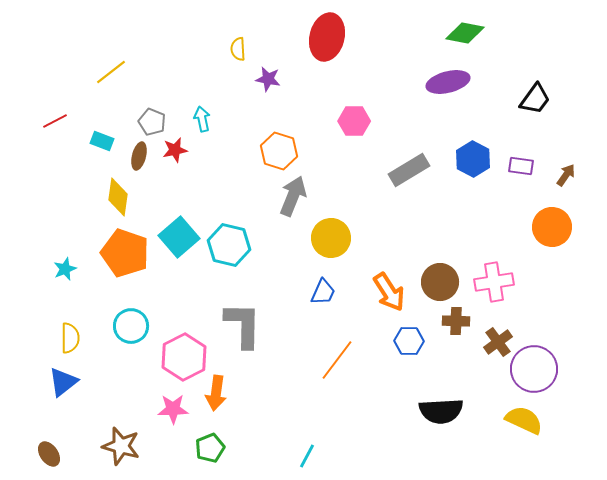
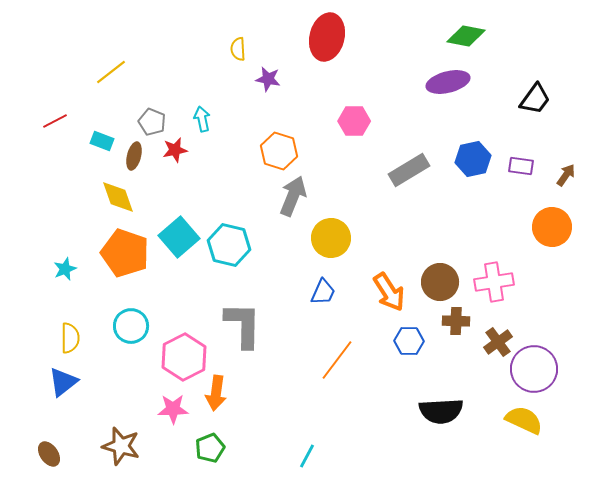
green diamond at (465, 33): moved 1 px right, 3 px down
brown ellipse at (139, 156): moved 5 px left
blue hexagon at (473, 159): rotated 20 degrees clockwise
yellow diamond at (118, 197): rotated 27 degrees counterclockwise
